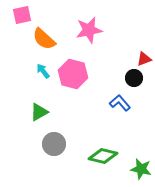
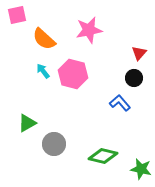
pink square: moved 5 px left
red triangle: moved 5 px left, 6 px up; rotated 28 degrees counterclockwise
green triangle: moved 12 px left, 11 px down
